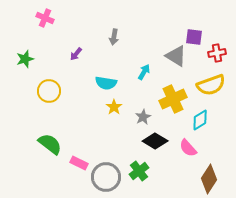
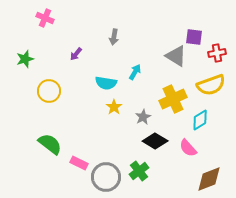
cyan arrow: moved 9 px left
brown diamond: rotated 36 degrees clockwise
